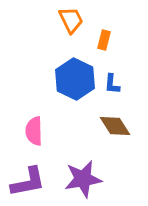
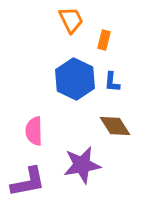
blue L-shape: moved 2 px up
purple star: moved 1 px left, 14 px up
